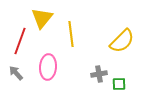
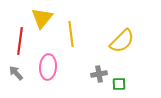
red line: rotated 12 degrees counterclockwise
